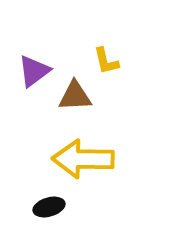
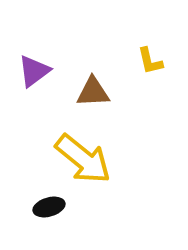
yellow L-shape: moved 44 px right
brown triangle: moved 18 px right, 4 px up
yellow arrow: rotated 142 degrees counterclockwise
